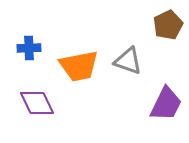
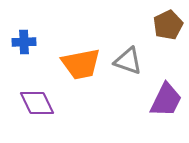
blue cross: moved 5 px left, 6 px up
orange trapezoid: moved 2 px right, 2 px up
purple trapezoid: moved 4 px up
